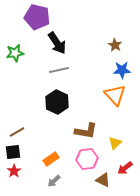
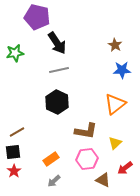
orange triangle: moved 9 px down; rotated 35 degrees clockwise
